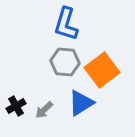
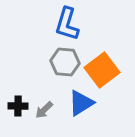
blue L-shape: moved 1 px right
black cross: moved 2 px right; rotated 30 degrees clockwise
